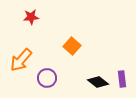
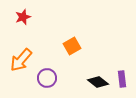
red star: moved 8 px left; rotated 14 degrees counterclockwise
orange square: rotated 18 degrees clockwise
